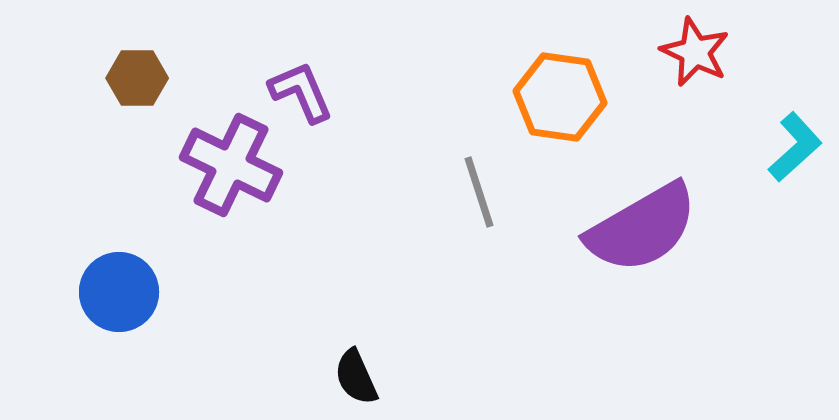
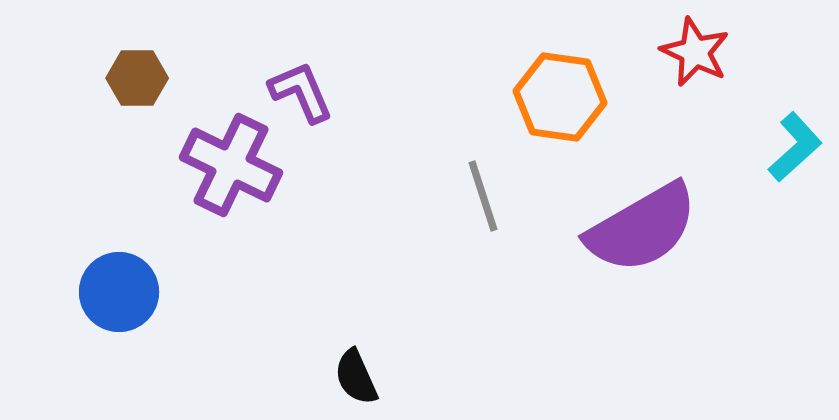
gray line: moved 4 px right, 4 px down
